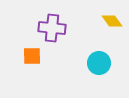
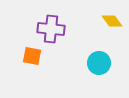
purple cross: moved 1 px left, 1 px down
orange square: rotated 12 degrees clockwise
